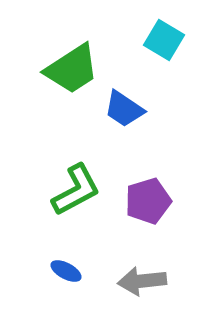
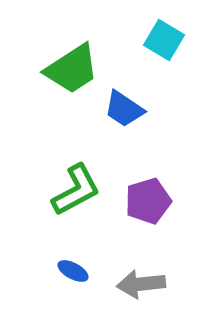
blue ellipse: moved 7 px right
gray arrow: moved 1 px left, 3 px down
